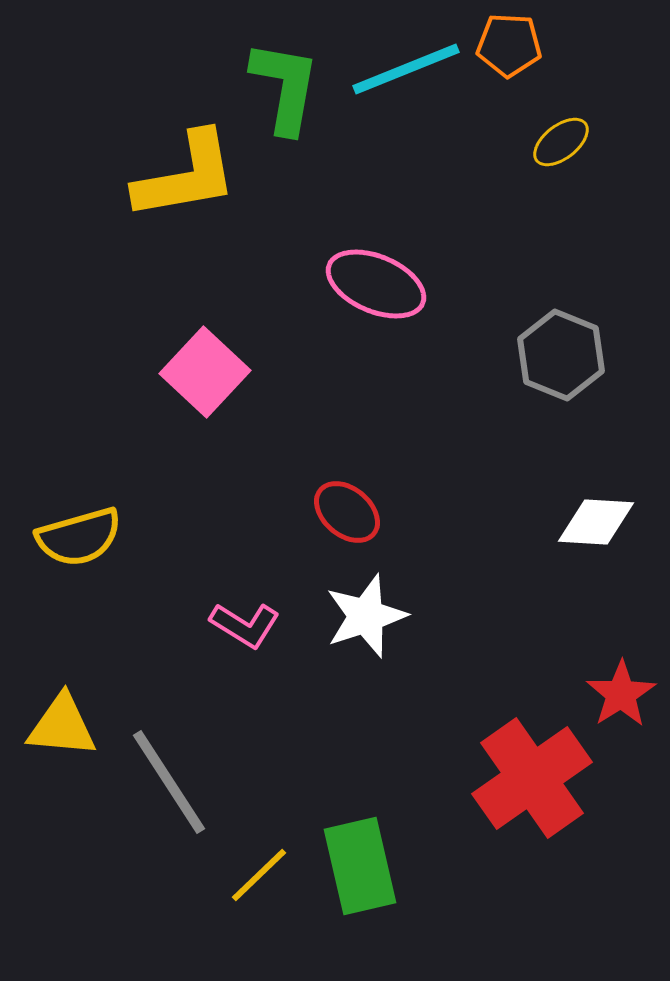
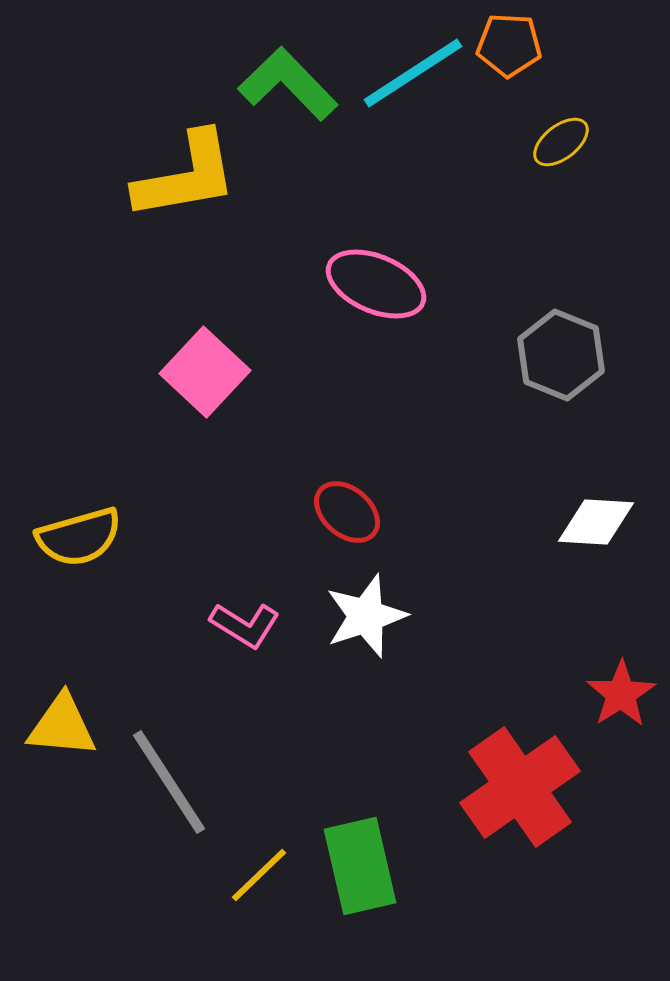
cyan line: moved 7 px right, 4 px down; rotated 11 degrees counterclockwise
green L-shape: moved 3 px right, 3 px up; rotated 54 degrees counterclockwise
red cross: moved 12 px left, 9 px down
